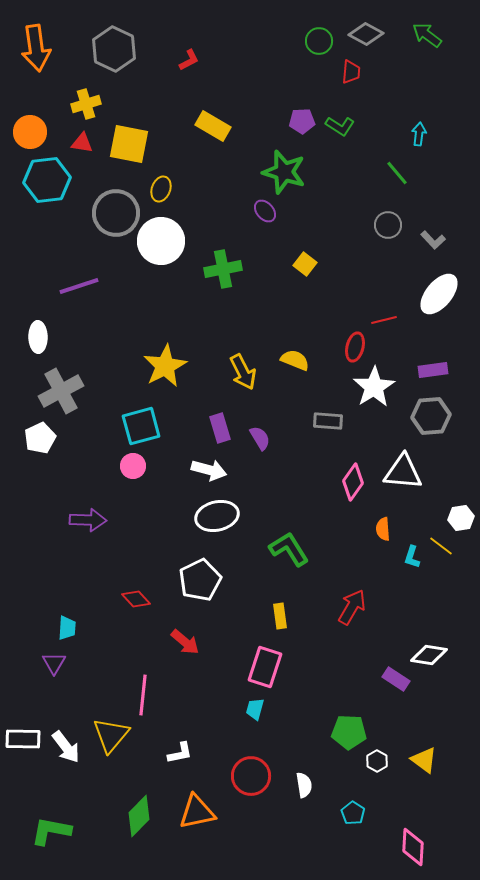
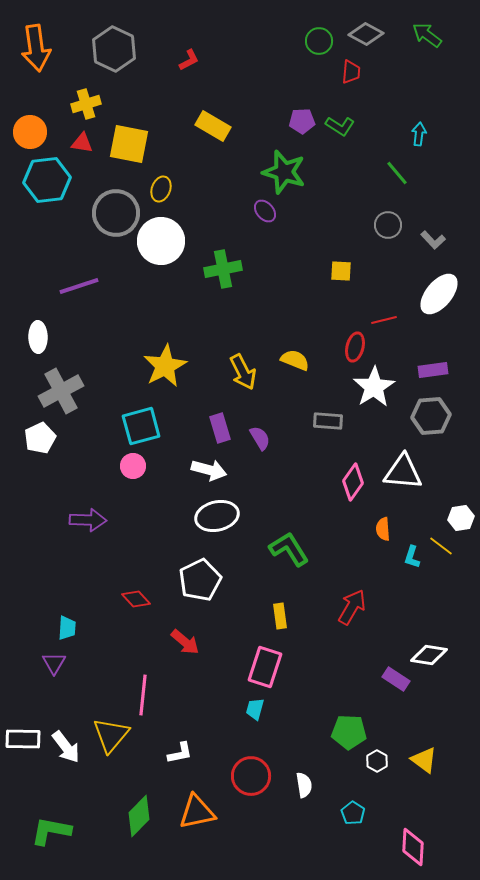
yellow square at (305, 264): moved 36 px right, 7 px down; rotated 35 degrees counterclockwise
